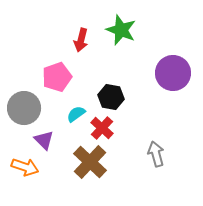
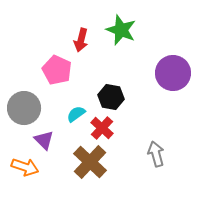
pink pentagon: moved 7 px up; rotated 28 degrees counterclockwise
